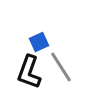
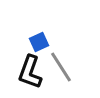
black L-shape: moved 1 px right
